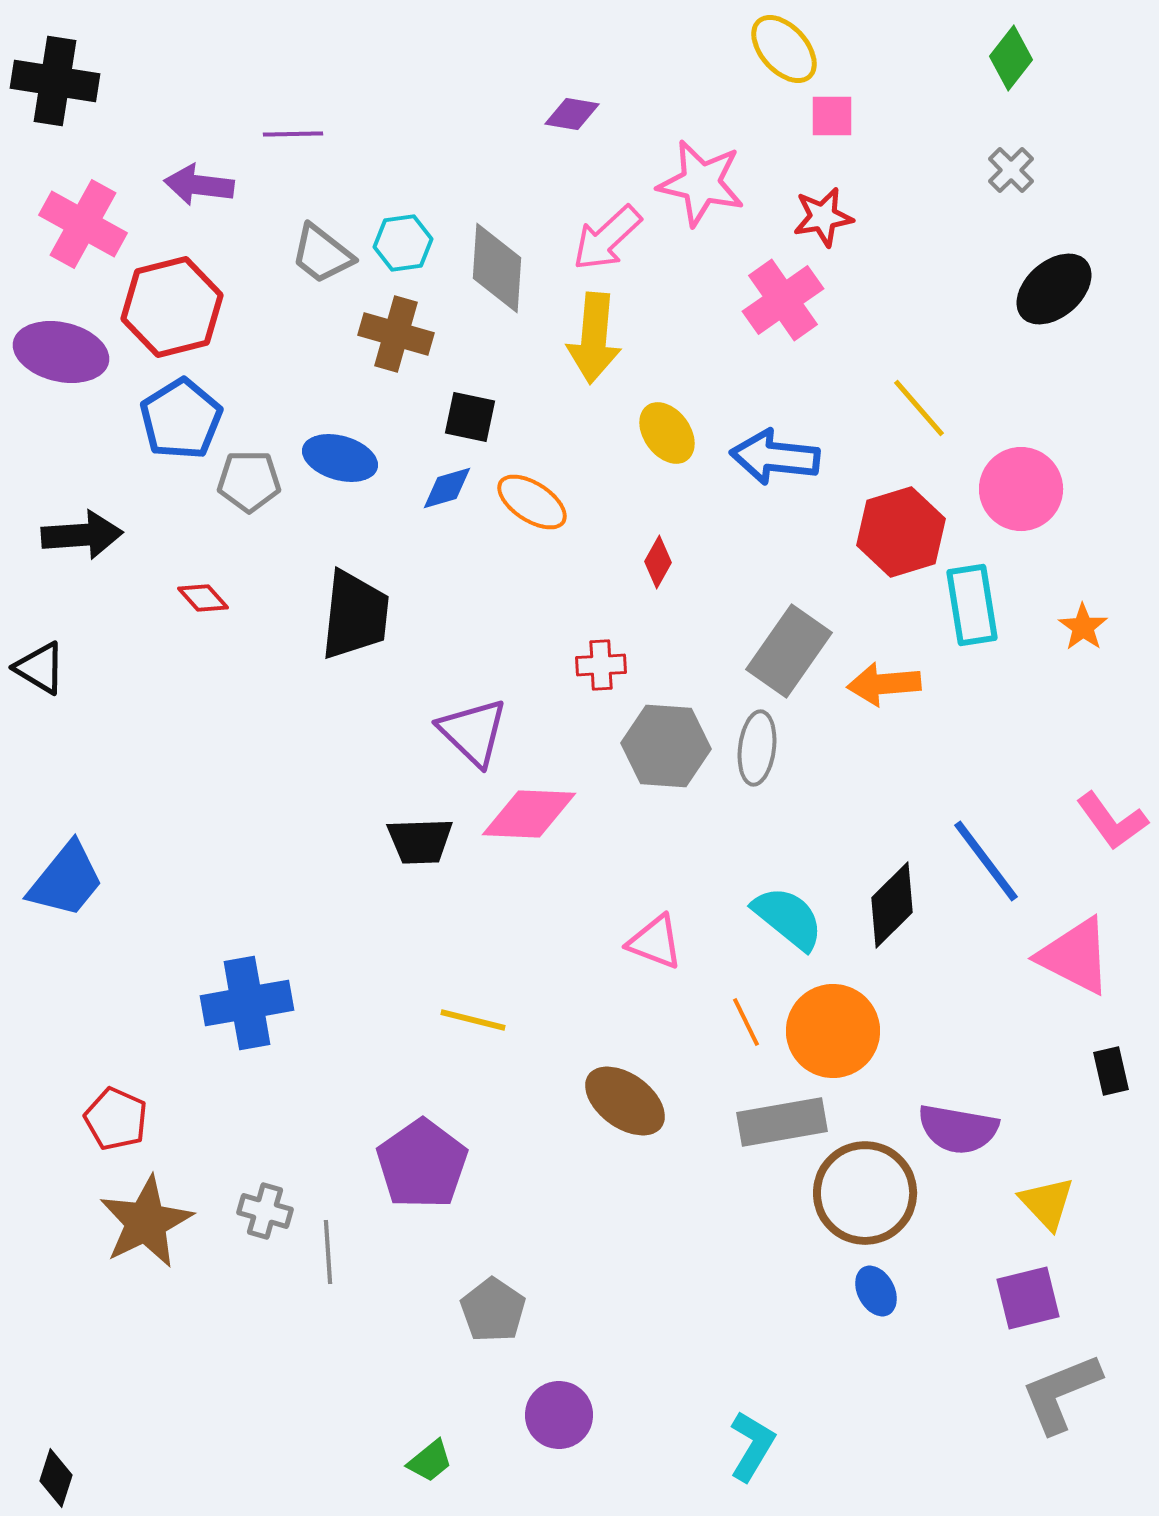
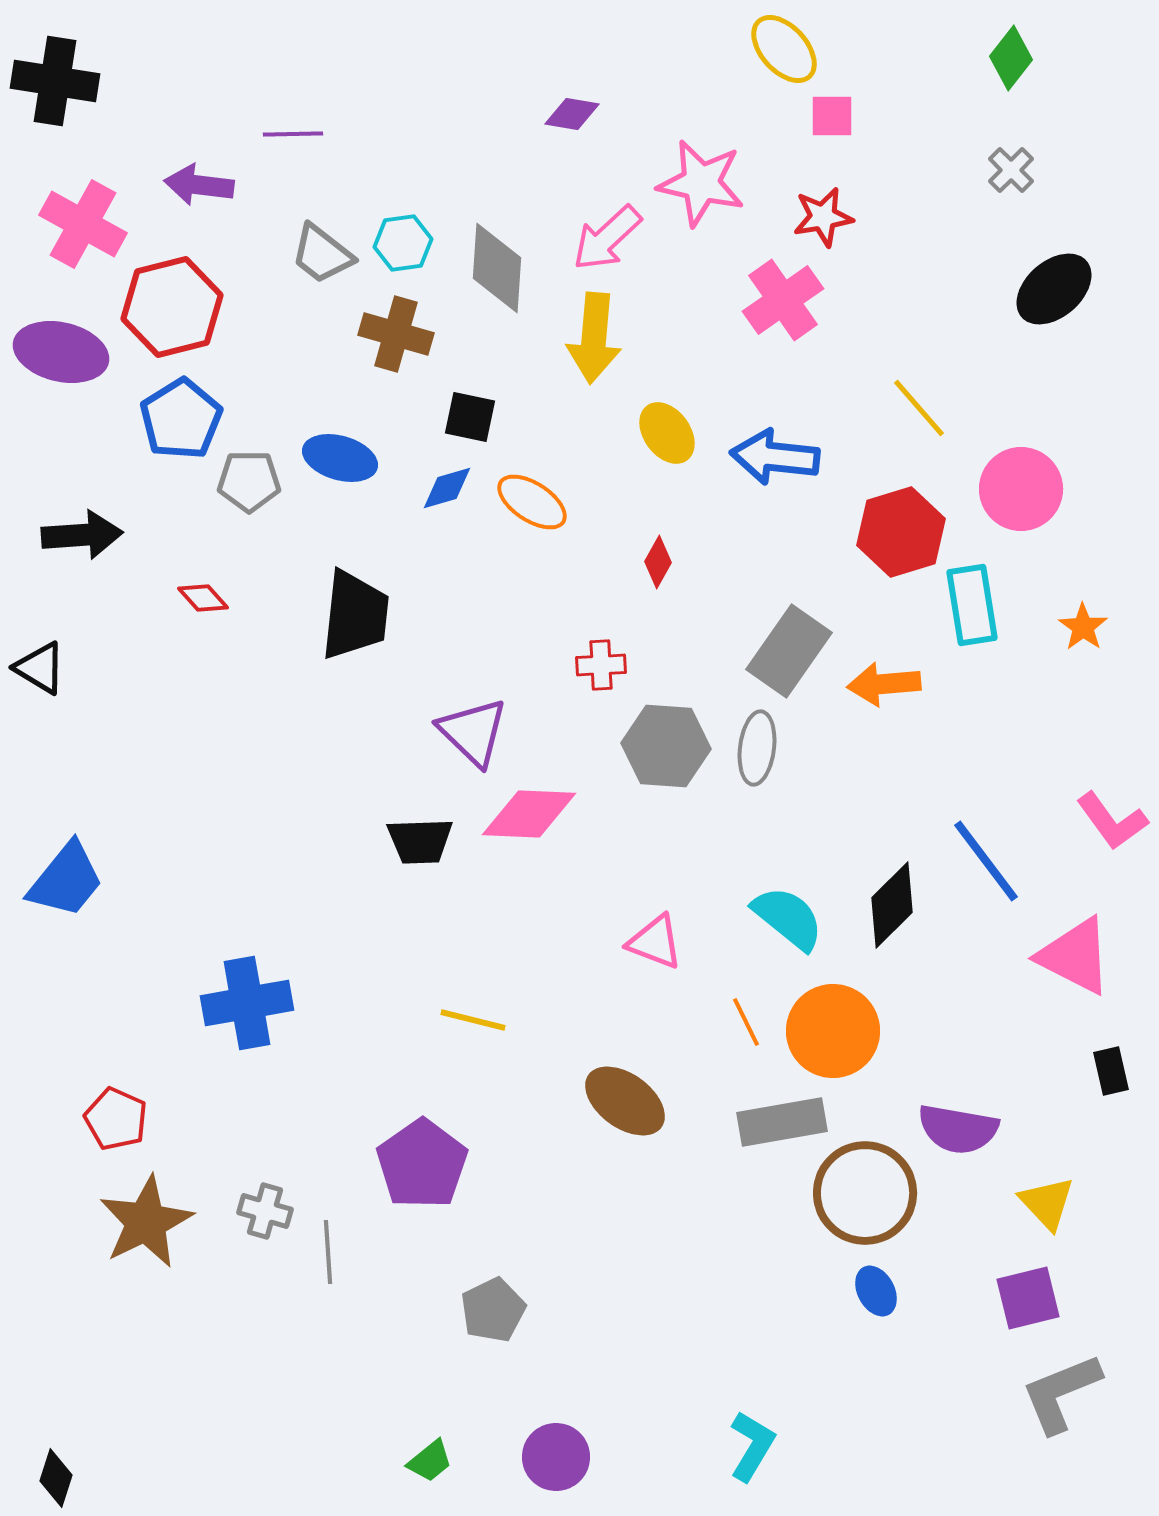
gray pentagon at (493, 1310): rotated 12 degrees clockwise
purple circle at (559, 1415): moved 3 px left, 42 px down
